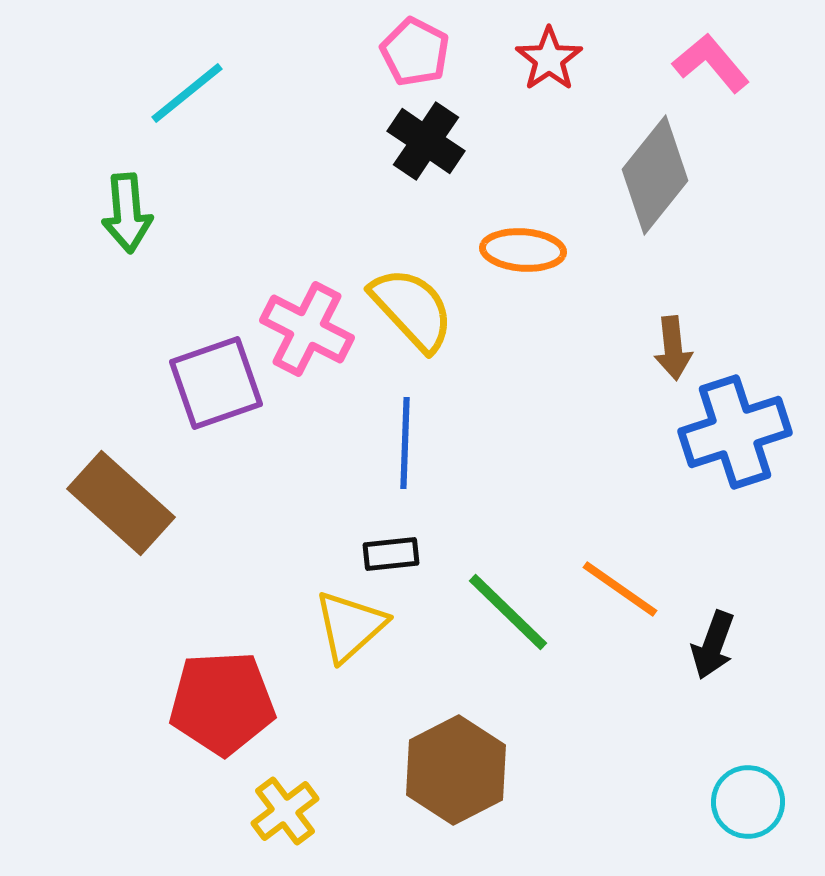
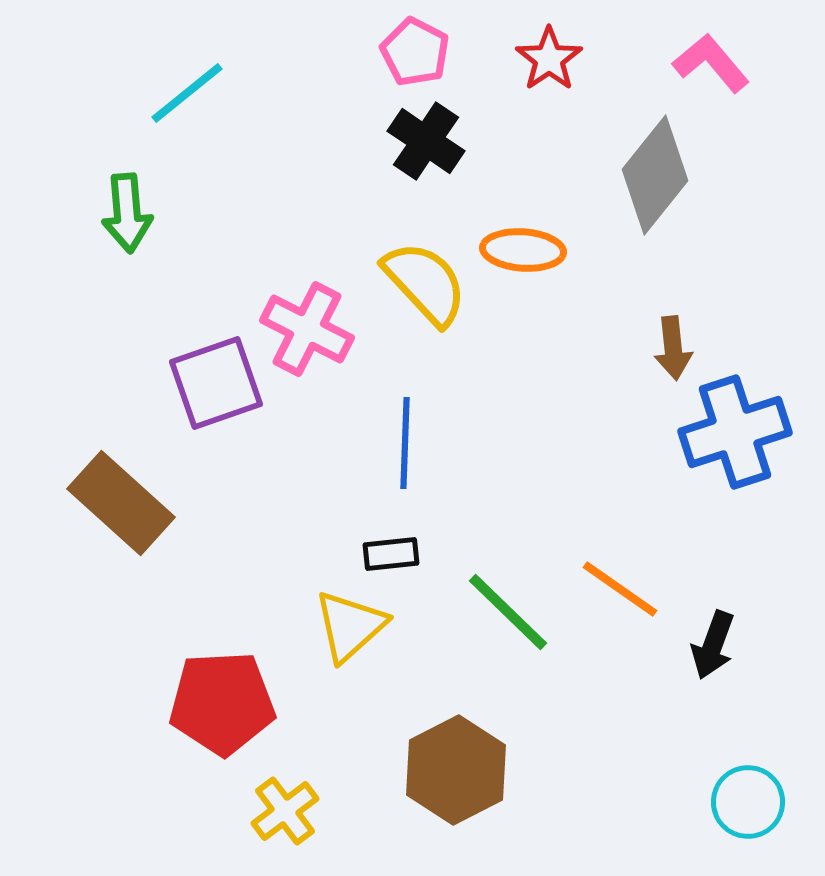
yellow semicircle: moved 13 px right, 26 px up
